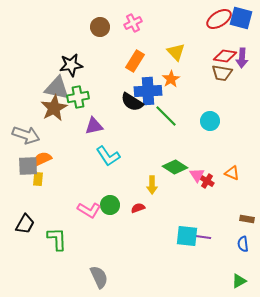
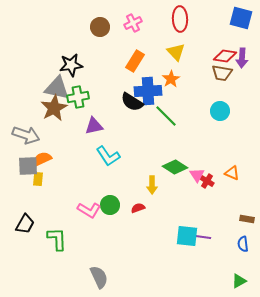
red ellipse: moved 39 px left; rotated 60 degrees counterclockwise
cyan circle: moved 10 px right, 10 px up
